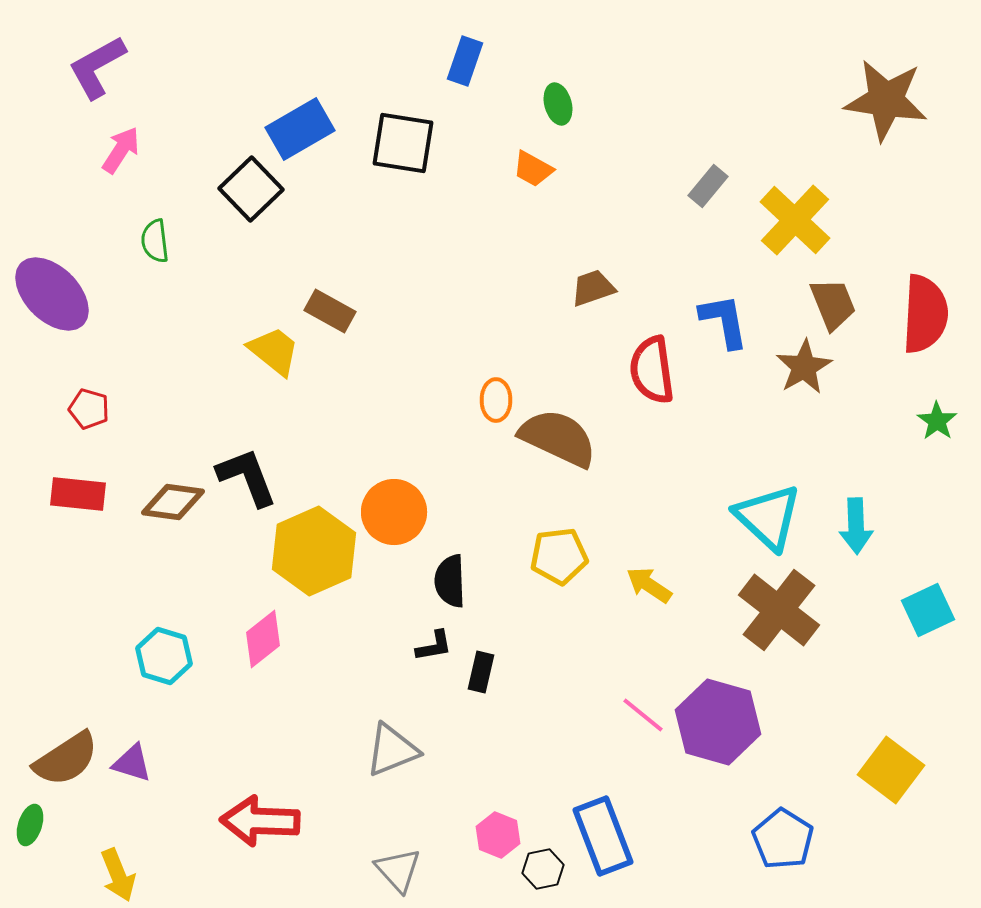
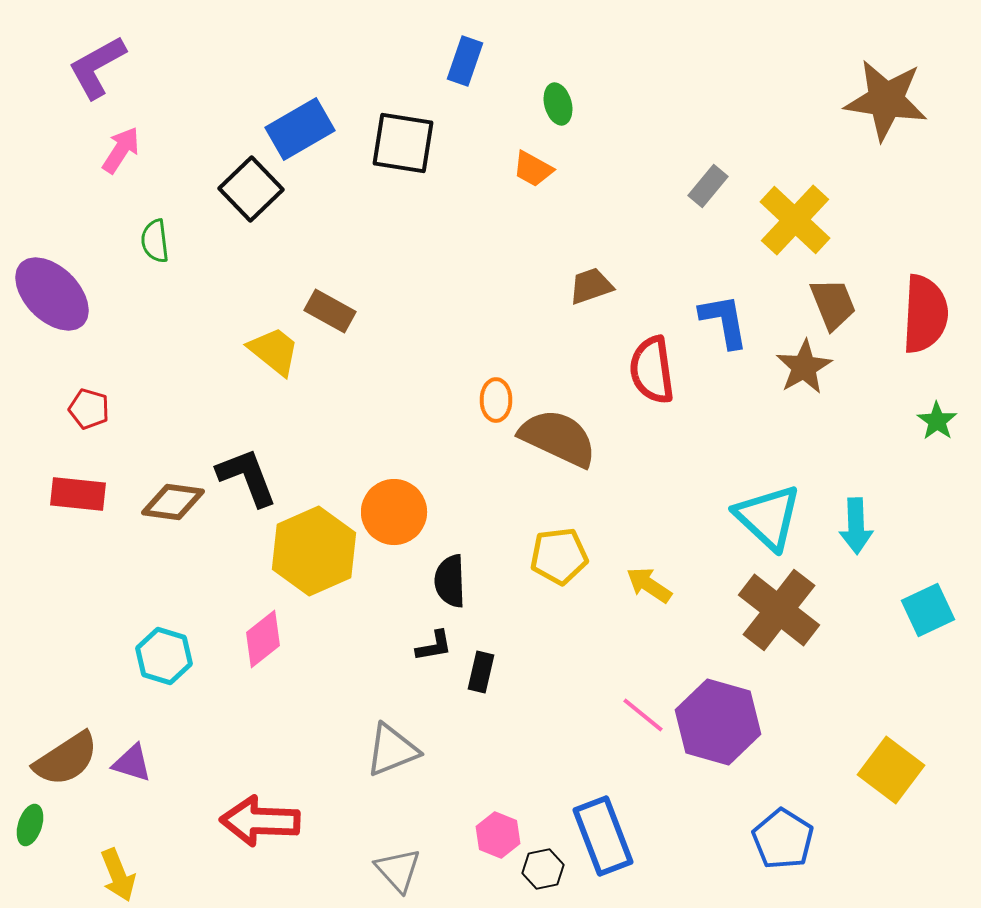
brown trapezoid at (593, 288): moved 2 px left, 2 px up
